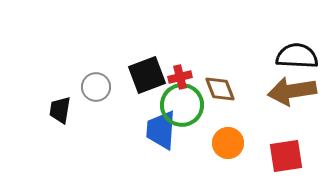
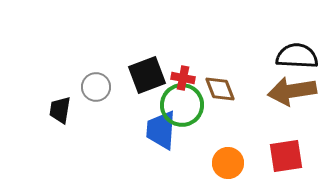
red cross: moved 3 px right, 1 px down; rotated 25 degrees clockwise
orange circle: moved 20 px down
